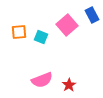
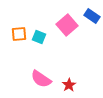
blue rectangle: moved 1 px down; rotated 28 degrees counterclockwise
orange square: moved 2 px down
cyan square: moved 2 px left
pink semicircle: moved 1 px left, 1 px up; rotated 55 degrees clockwise
